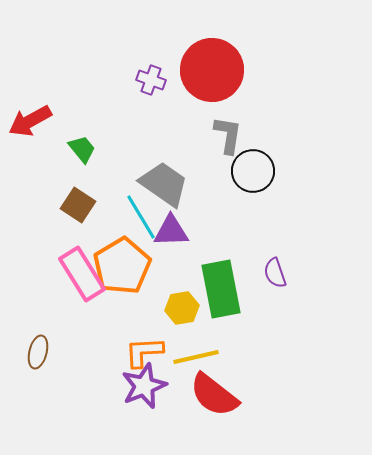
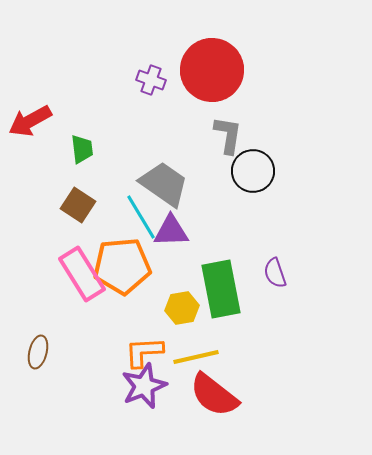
green trapezoid: rotated 32 degrees clockwise
orange pentagon: rotated 26 degrees clockwise
